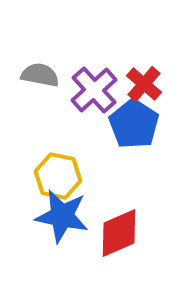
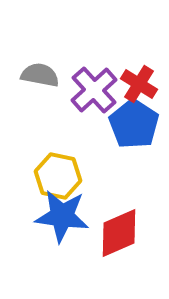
red cross: moved 5 px left; rotated 9 degrees counterclockwise
blue star: rotated 4 degrees counterclockwise
